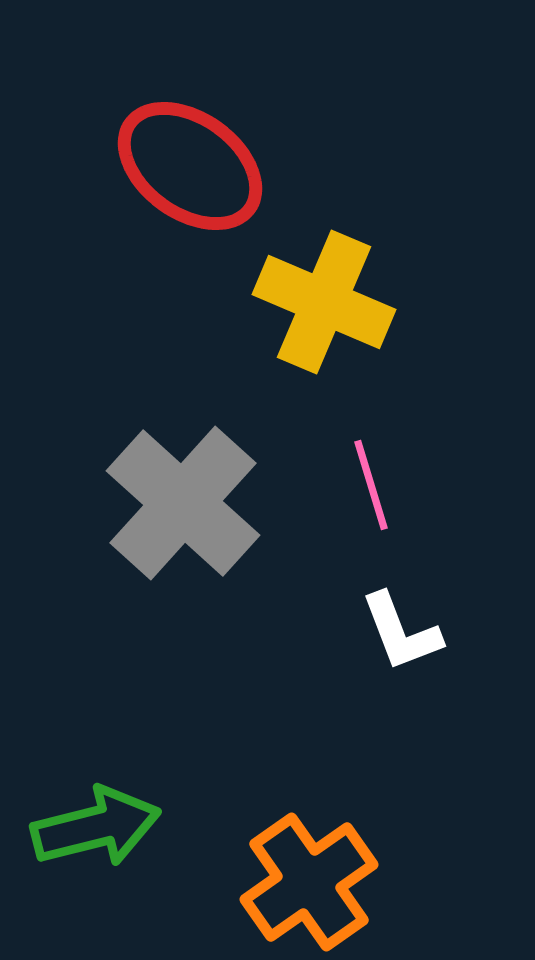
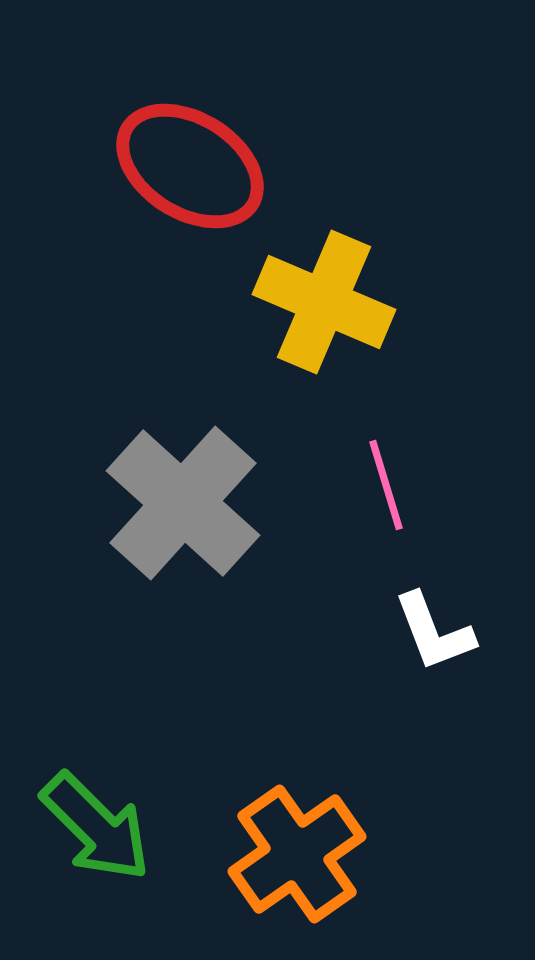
red ellipse: rotated 4 degrees counterclockwise
pink line: moved 15 px right
white L-shape: moved 33 px right
green arrow: rotated 59 degrees clockwise
orange cross: moved 12 px left, 28 px up
